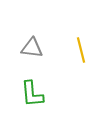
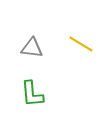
yellow line: moved 6 px up; rotated 45 degrees counterclockwise
